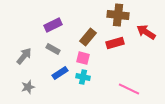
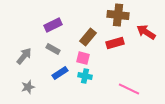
cyan cross: moved 2 px right, 1 px up
